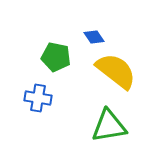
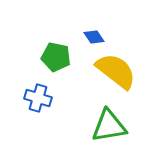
blue cross: rotated 8 degrees clockwise
